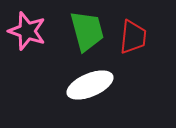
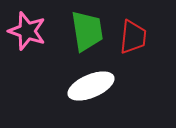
green trapezoid: rotated 6 degrees clockwise
white ellipse: moved 1 px right, 1 px down
